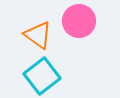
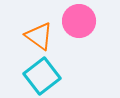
orange triangle: moved 1 px right, 1 px down
